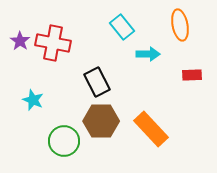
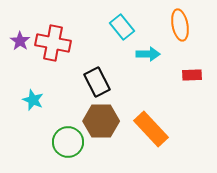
green circle: moved 4 px right, 1 px down
